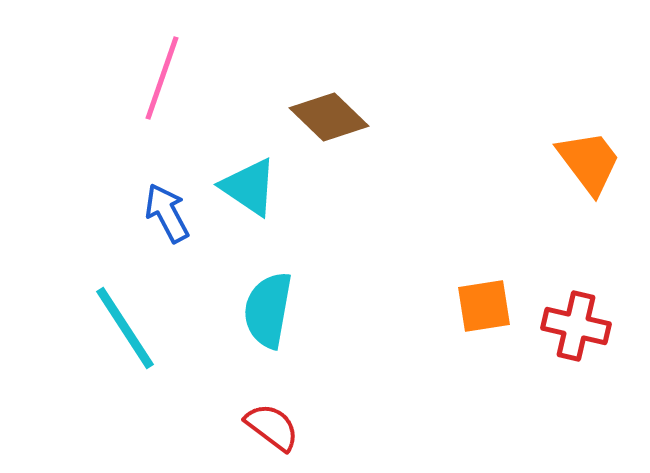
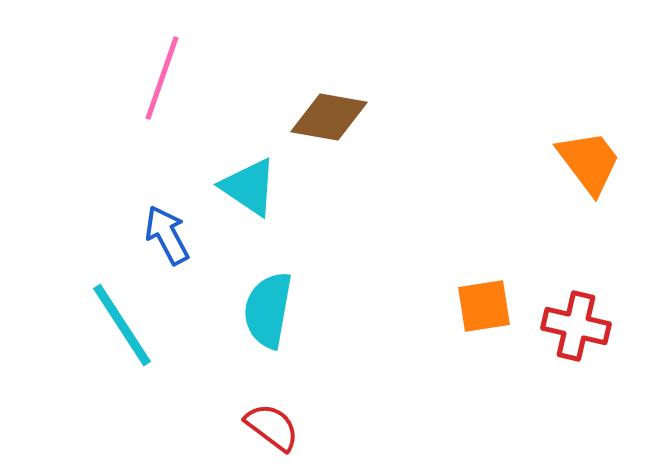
brown diamond: rotated 34 degrees counterclockwise
blue arrow: moved 22 px down
cyan line: moved 3 px left, 3 px up
